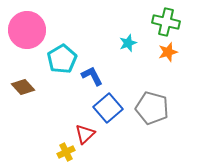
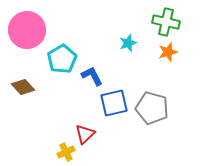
blue square: moved 6 px right, 5 px up; rotated 28 degrees clockwise
